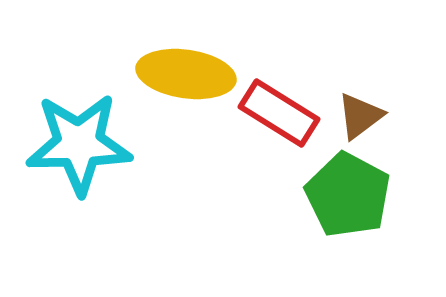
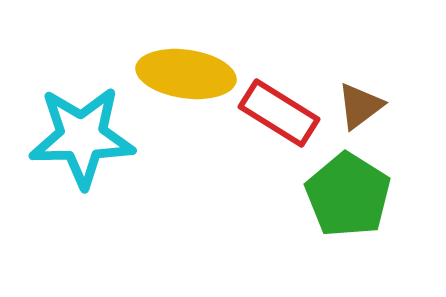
brown triangle: moved 10 px up
cyan star: moved 3 px right, 7 px up
green pentagon: rotated 4 degrees clockwise
